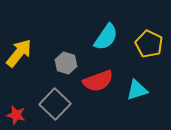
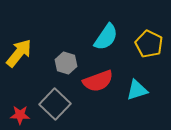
red star: moved 4 px right; rotated 12 degrees counterclockwise
